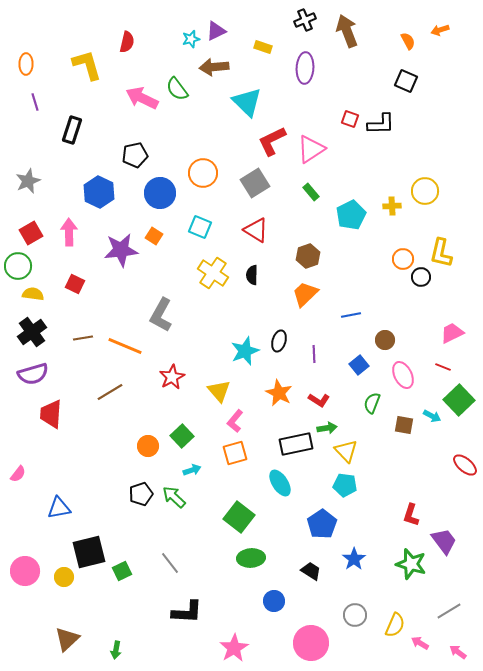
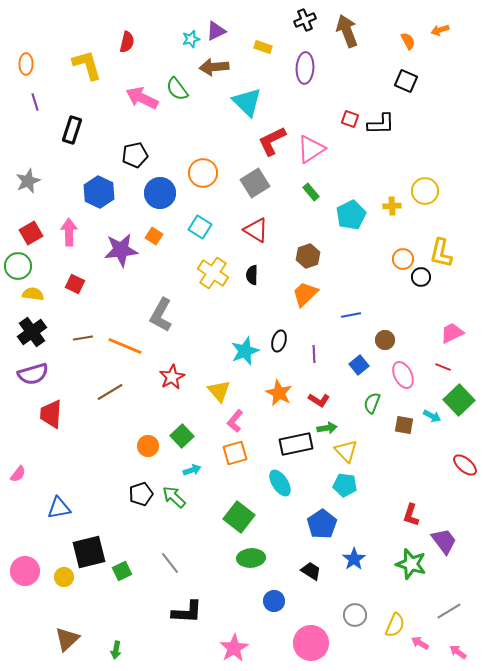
cyan square at (200, 227): rotated 10 degrees clockwise
